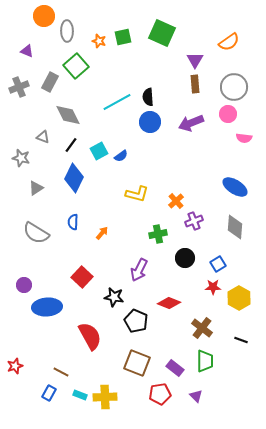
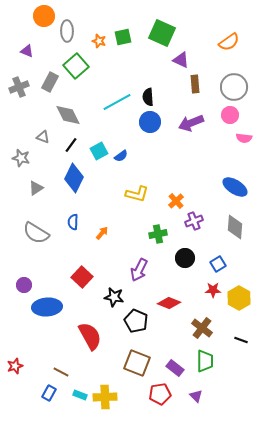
purple triangle at (195, 60): moved 14 px left; rotated 36 degrees counterclockwise
pink circle at (228, 114): moved 2 px right, 1 px down
red star at (213, 287): moved 3 px down
